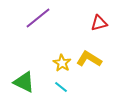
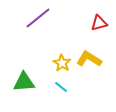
green triangle: rotated 30 degrees counterclockwise
